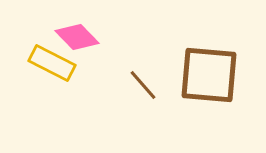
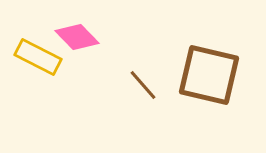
yellow rectangle: moved 14 px left, 6 px up
brown square: rotated 8 degrees clockwise
